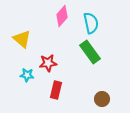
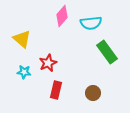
cyan semicircle: rotated 95 degrees clockwise
green rectangle: moved 17 px right
red star: rotated 18 degrees counterclockwise
cyan star: moved 3 px left, 3 px up
brown circle: moved 9 px left, 6 px up
